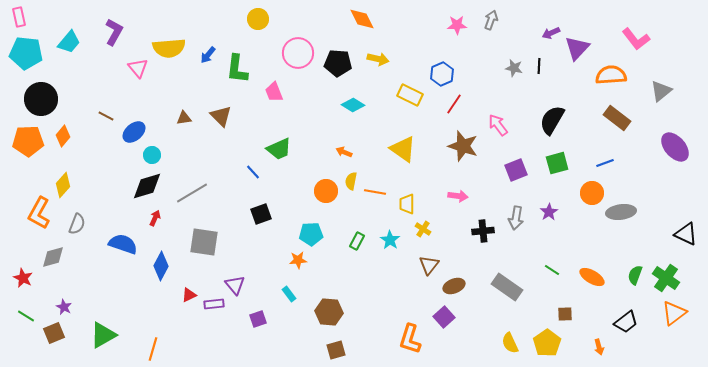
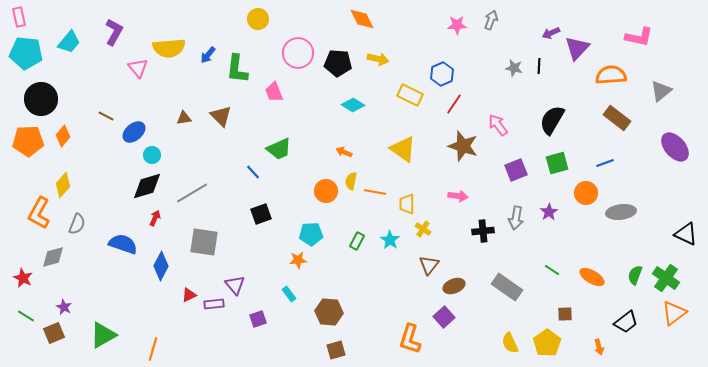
pink L-shape at (636, 39): moved 3 px right, 2 px up; rotated 40 degrees counterclockwise
orange circle at (592, 193): moved 6 px left
